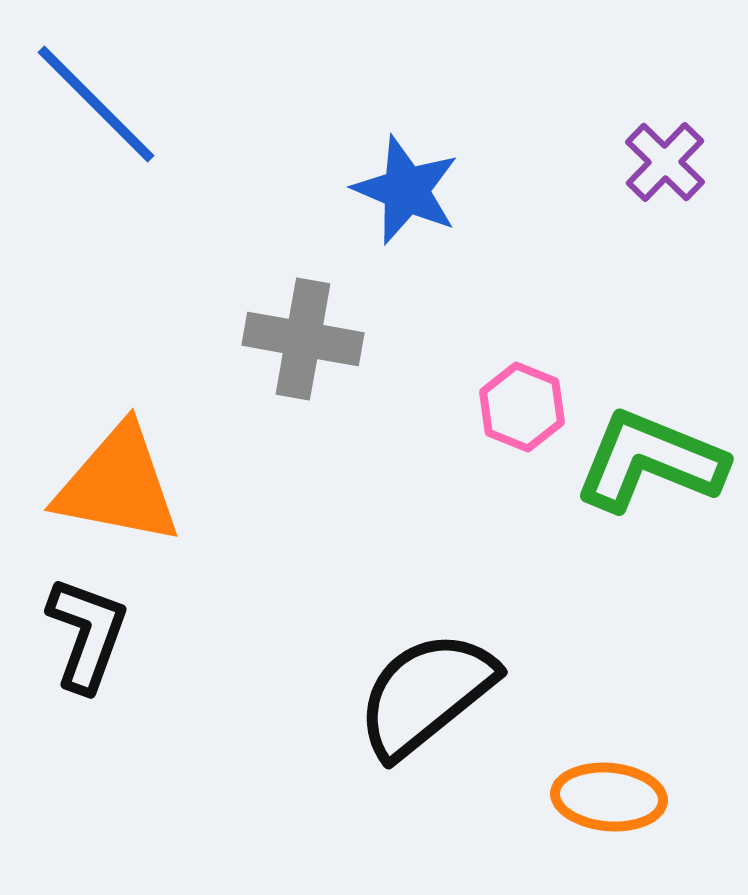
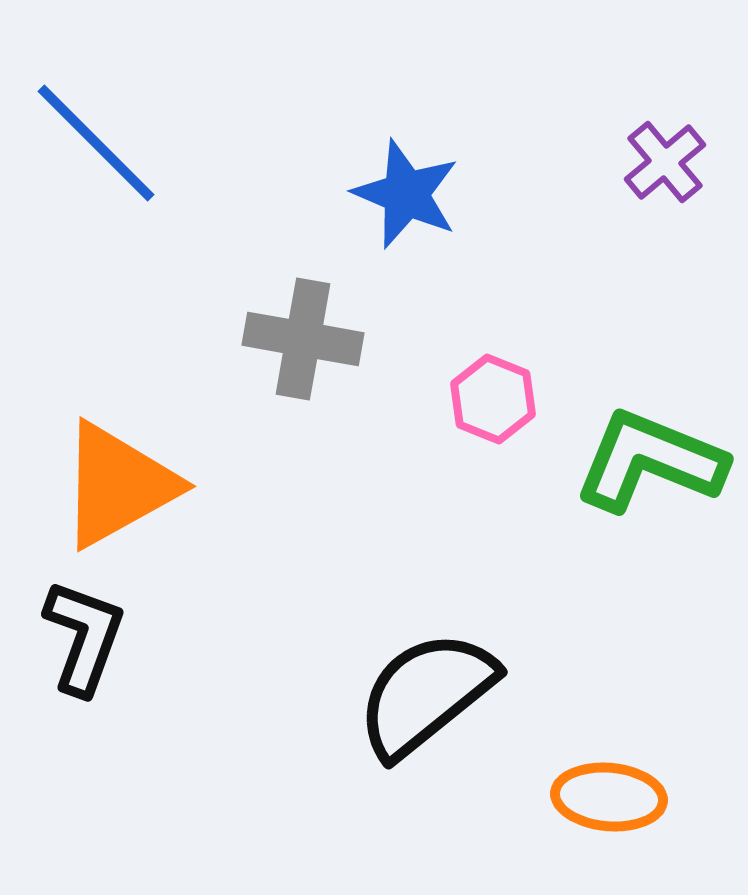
blue line: moved 39 px down
purple cross: rotated 6 degrees clockwise
blue star: moved 4 px down
pink hexagon: moved 29 px left, 8 px up
orange triangle: rotated 40 degrees counterclockwise
black L-shape: moved 3 px left, 3 px down
